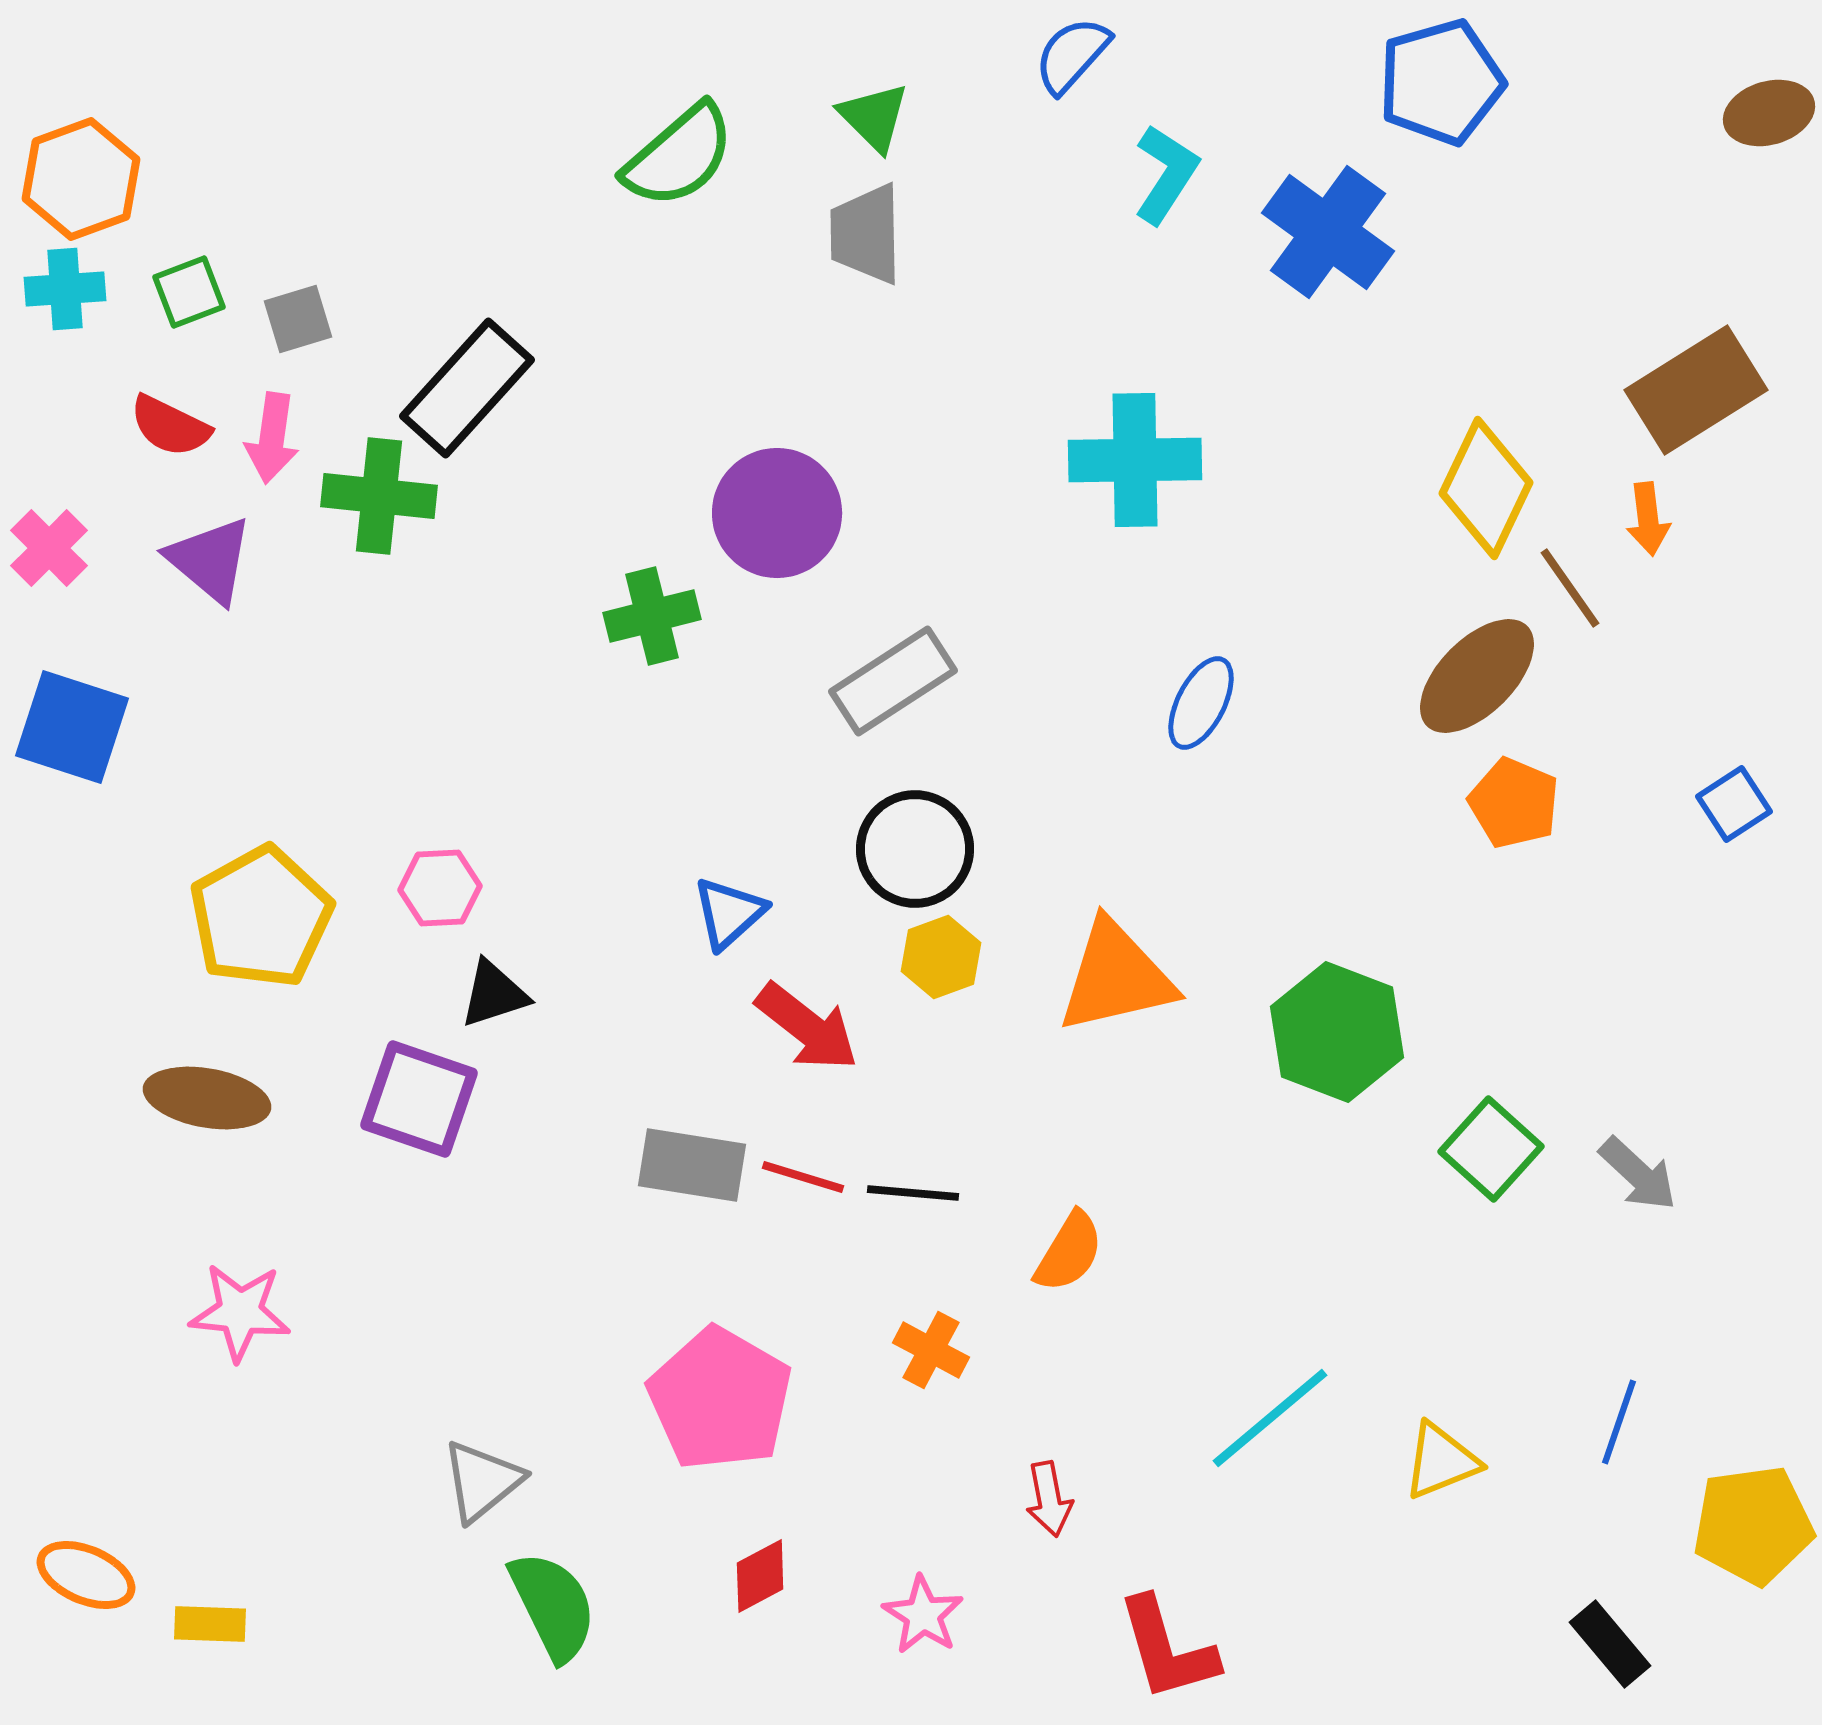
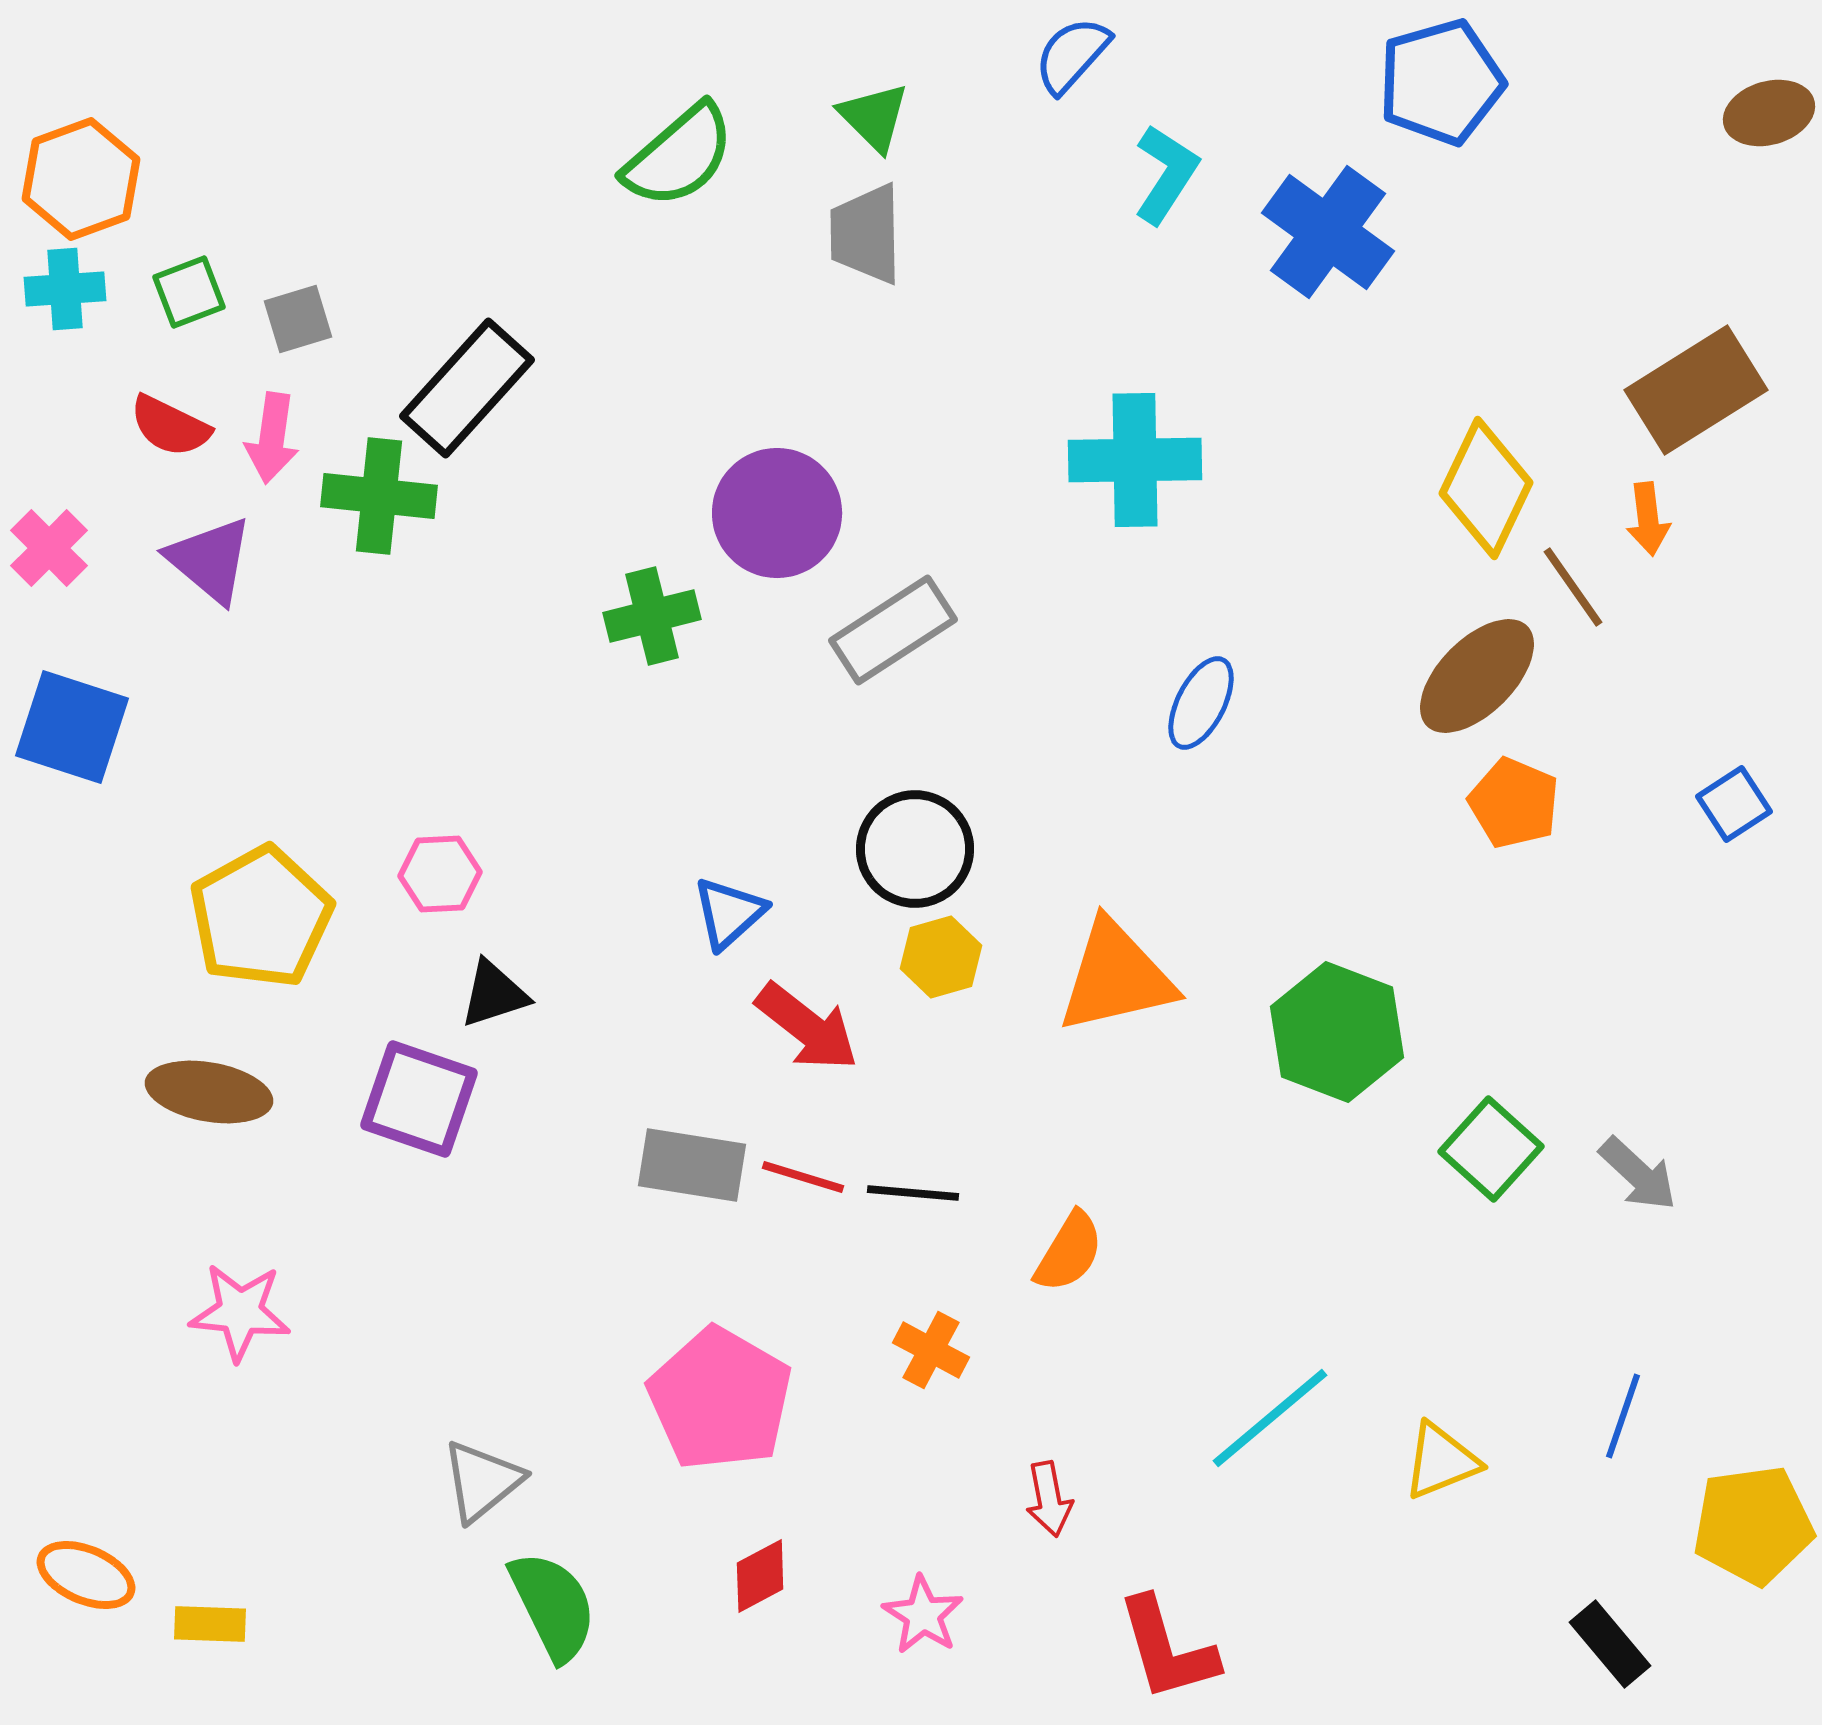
brown line at (1570, 588): moved 3 px right, 1 px up
gray rectangle at (893, 681): moved 51 px up
pink hexagon at (440, 888): moved 14 px up
yellow hexagon at (941, 957): rotated 4 degrees clockwise
brown ellipse at (207, 1098): moved 2 px right, 6 px up
blue line at (1619, 1422): moved 4 px right, 6 px up
